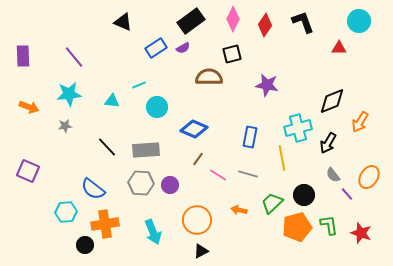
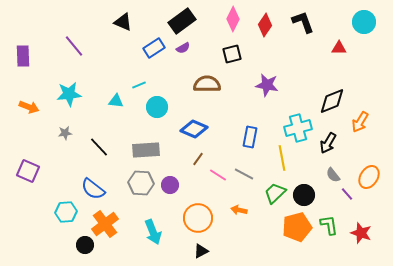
black rectangle at (191, 21): moved 9 px left
cyan circle at (359, 21): moved 5 px right, 1 px down
blue rectangle at (156, 48): moved 2 px left
purple line at (74, 57): moved 11 px up
brown semicircle at (209, 77): moved 2 px left, 7 px down
cyan triangle at (112, 101): moved 4 px right
gray star at (65, 126): moved 7 px down
black line at (107, 147): moved 8 px left
gray line at (248, 174): moved 4 px left; rotated 12 degrees clockwise
green trapezoid at (272, 203): moved 3 px right, 10 px up
orange circle at (197, 220): moved 1 px right, 2 px up
orange cross at (105, 224): rotated 28 degrees counterclockwise
